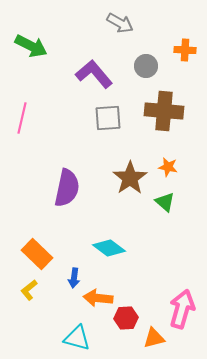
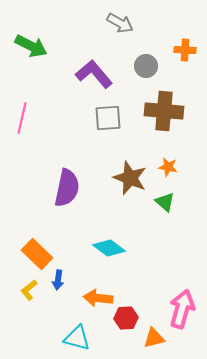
brown star: rotated 16 degrees counterclockwise
blue arrow: moved 16 px left, 2 px down
